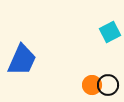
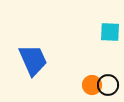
cyan square: rotated 30 degrees clockwise
blue trapezoid: moved 11 px right; rotated 48 degrees counterclockwise
